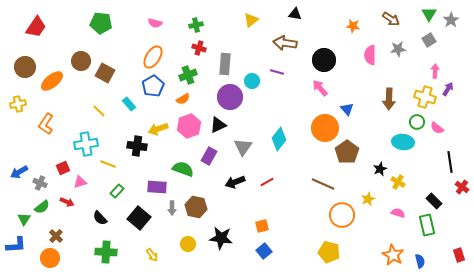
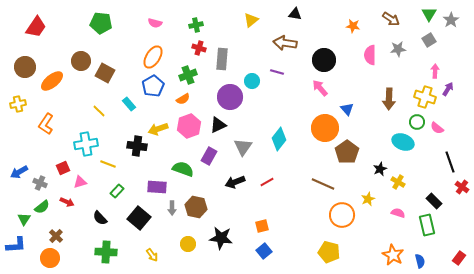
gray rectangle at (225, 64): moved 3 px left, 5 px up
cyan ellipse at (403, 142): rotated 15 degrees clockwise
black line at (450, 162): rotated 10 degrees counterclockwise
red rectangle at (459, 255): moved 3 px down; rotated 56 degrees clockwise
